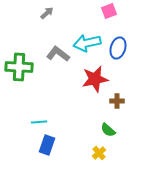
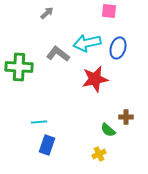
pink square: rotated 28 degrees clockwise
brown cross: moved 9 px right, 16 px down
yellow cross: moved 1 px down; rotated 16 degrees clockwise
